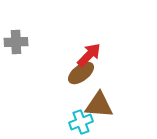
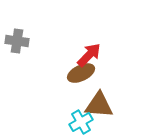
gray cross: moved 1 px right, 1 px up; rotated 10 degrees clockwise
brown ellipse: rotated 12 degrees clockwise
cyan cross: rotated 10 degrees counterclockwise
